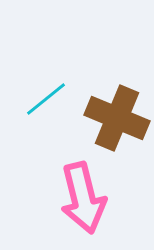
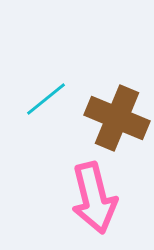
pink arrow: moved 11 px right
